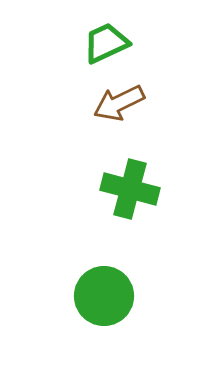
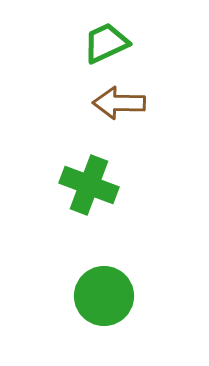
brown arrow: rotated 27 degrees clockwise
green cross: moved 41 px left, 4 px up; rotated 6 degrees clockwise
